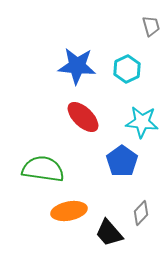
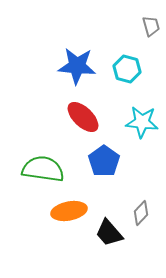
cyan hexagon: rotated 20 degrees counterclockwise
blue pentagon: moved 18 px left
